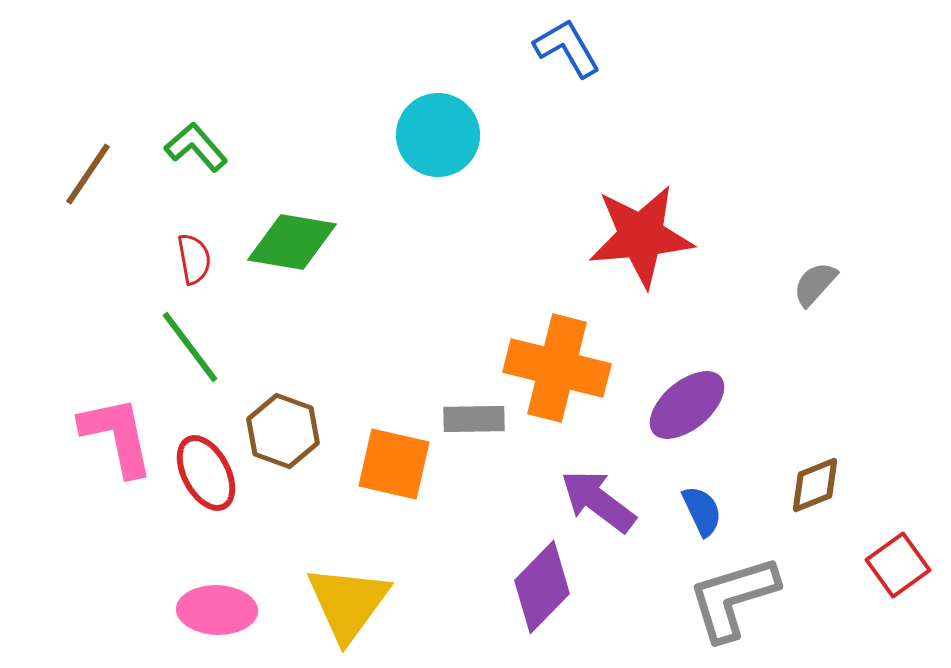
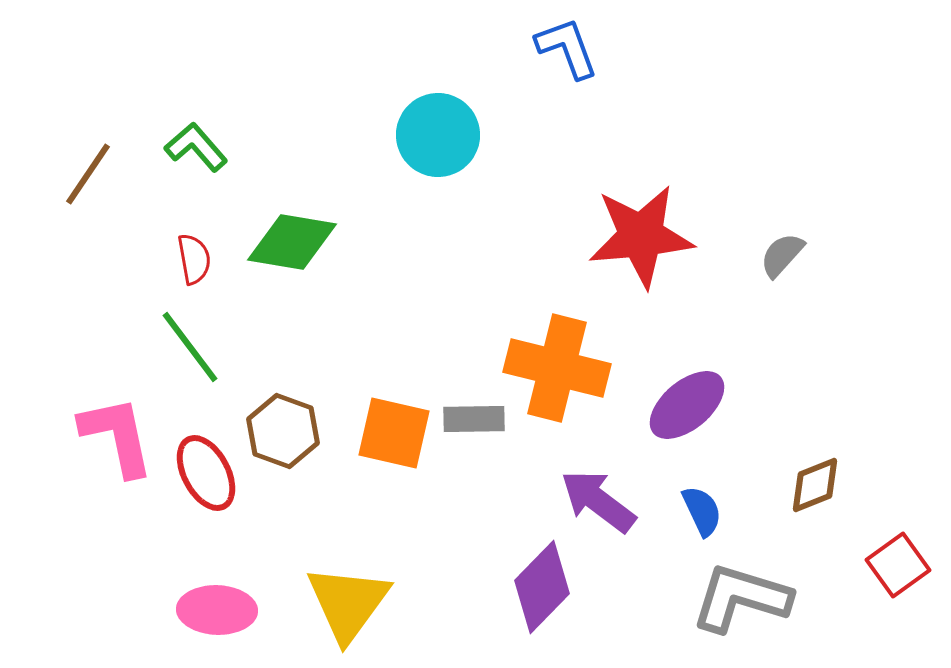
blue L-shape: rotated 10 degrees clockwise
gray semicircle: moved 33 px left, 29 px up
orange square: moved 31 px up
gray L-shape: moved 8 px right; rotated 34 degrees clockwise
